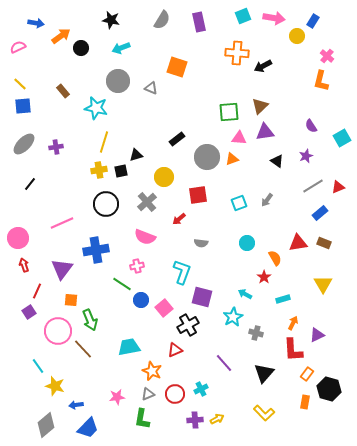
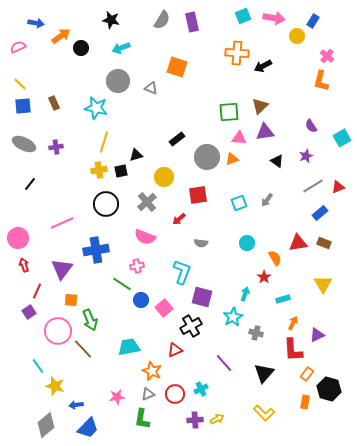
purple rectangle at (199, 22): moved 7 px left
brown rectangle at (63, 91): moved 9 px left, 12 px down; rotated 16 degrees clockwise
gray ellipse at (24, 144): rotated 70 degrees clockwise
cyan arrow at (245, 294): rotated 80 degrees clockwise
black cross at (188, 325): moved 3 px right, 1 px down
